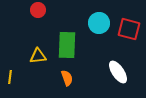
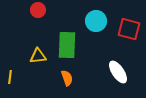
cyan circle: moved 3 px left, 2 px up
